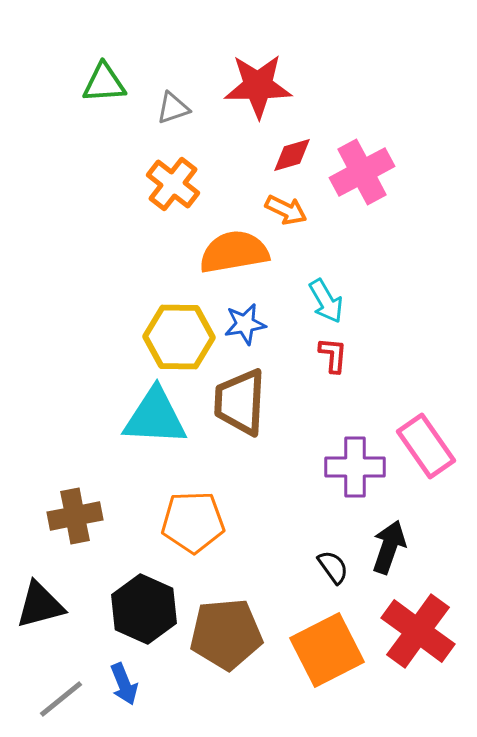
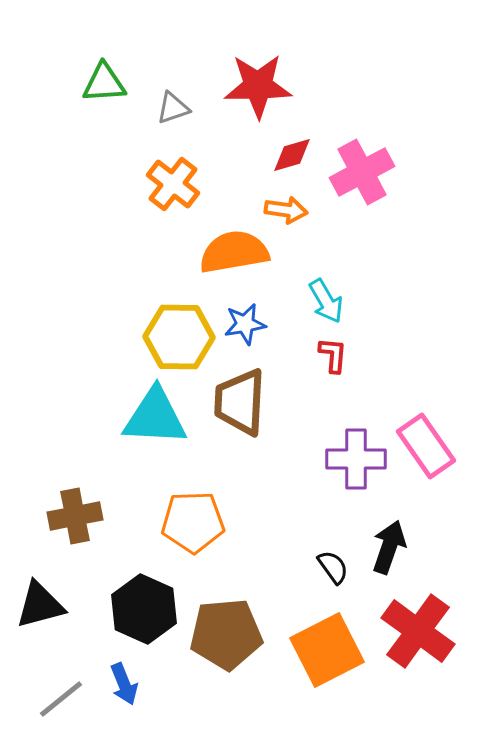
orange arrow: rotated 18 degrees counterclockwise
purple cross: moved 1 px right, 8 px up
